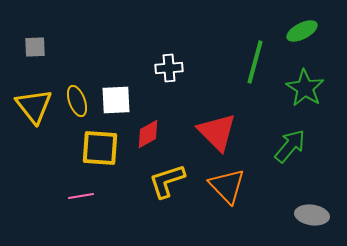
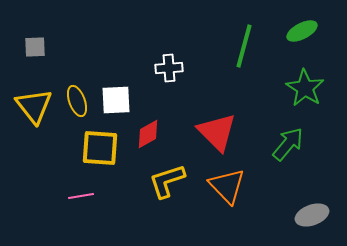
green line: moved 11 px left, 16 px up
green arrow: moved 2 px left, 2 px up
gray ellipse: rotated 28 degrees counterclockwise
